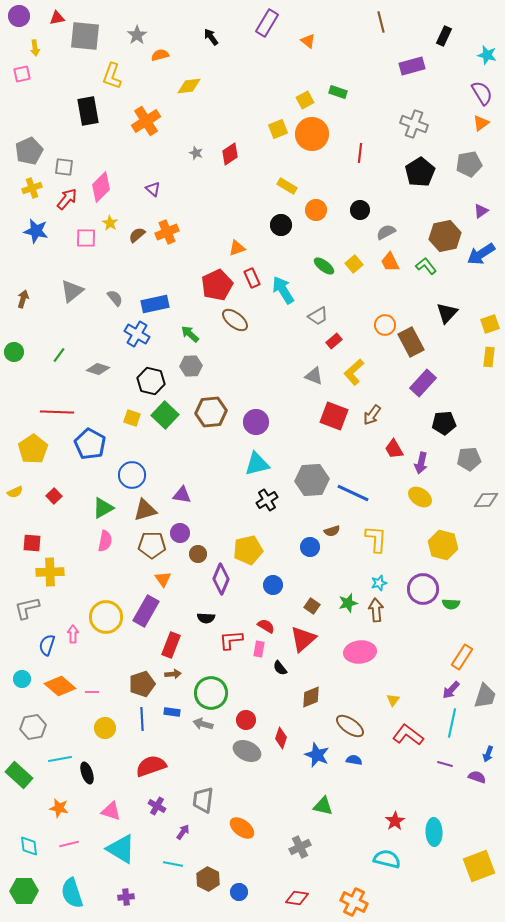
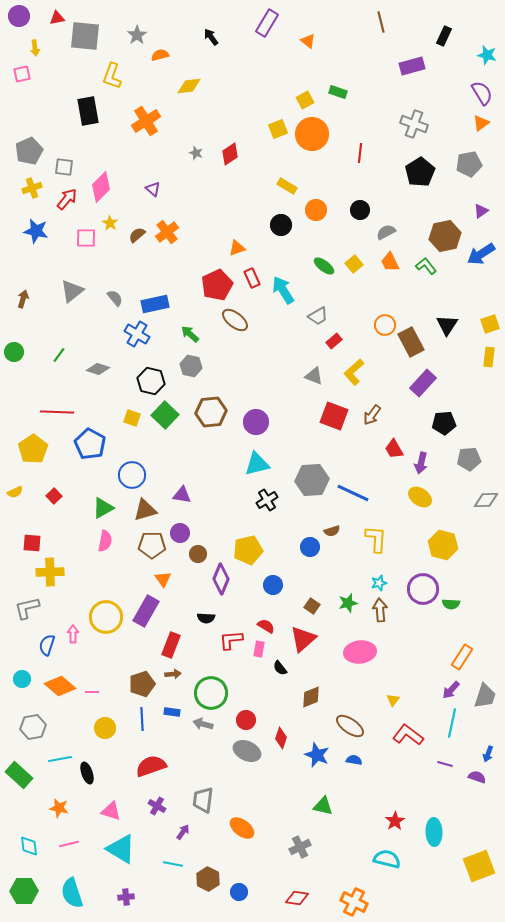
orange cross at (167, 232): rotated 15 degrees counterclockwise
black triangle at (447, 313): moved 12 px down; rotated 10 degrees counterclockwise
gray hexagon at (191, 366): rotated 15 degrees clockwise
brown arrow at (376, 610): moved 4 px right
